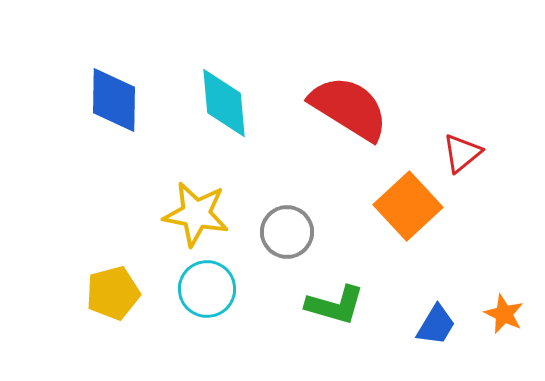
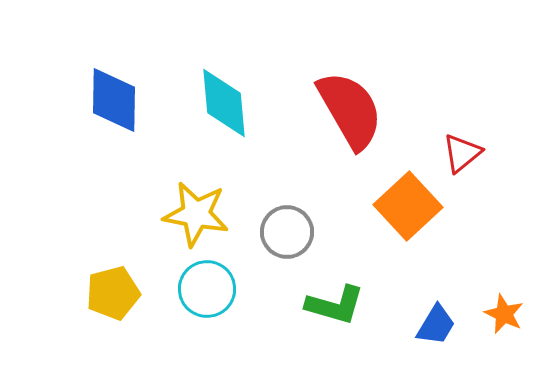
red semicircle: moved 1 px right, 2 px down; rotated 28 degrees clockwise
